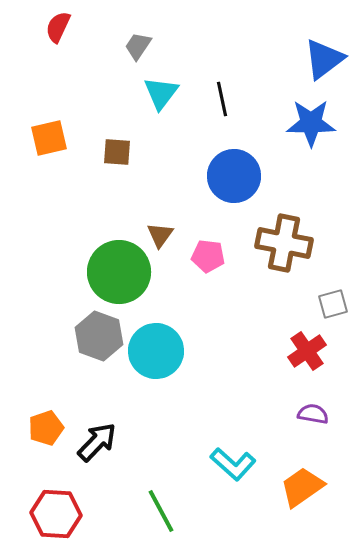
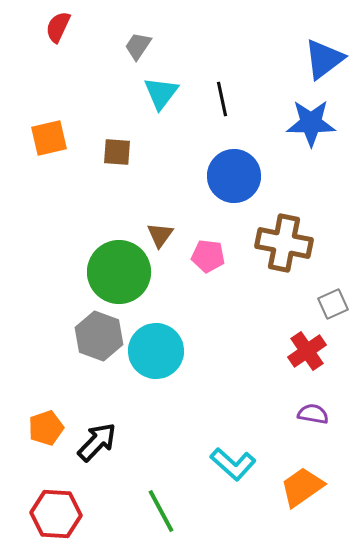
gray square: rotated 8 degrees counterclockwise
